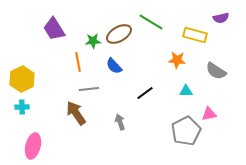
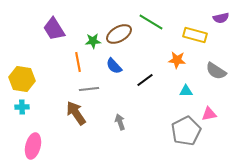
yellow hexagon: rotated 25 degrees counterclockwise
black line: moved 13 px up
